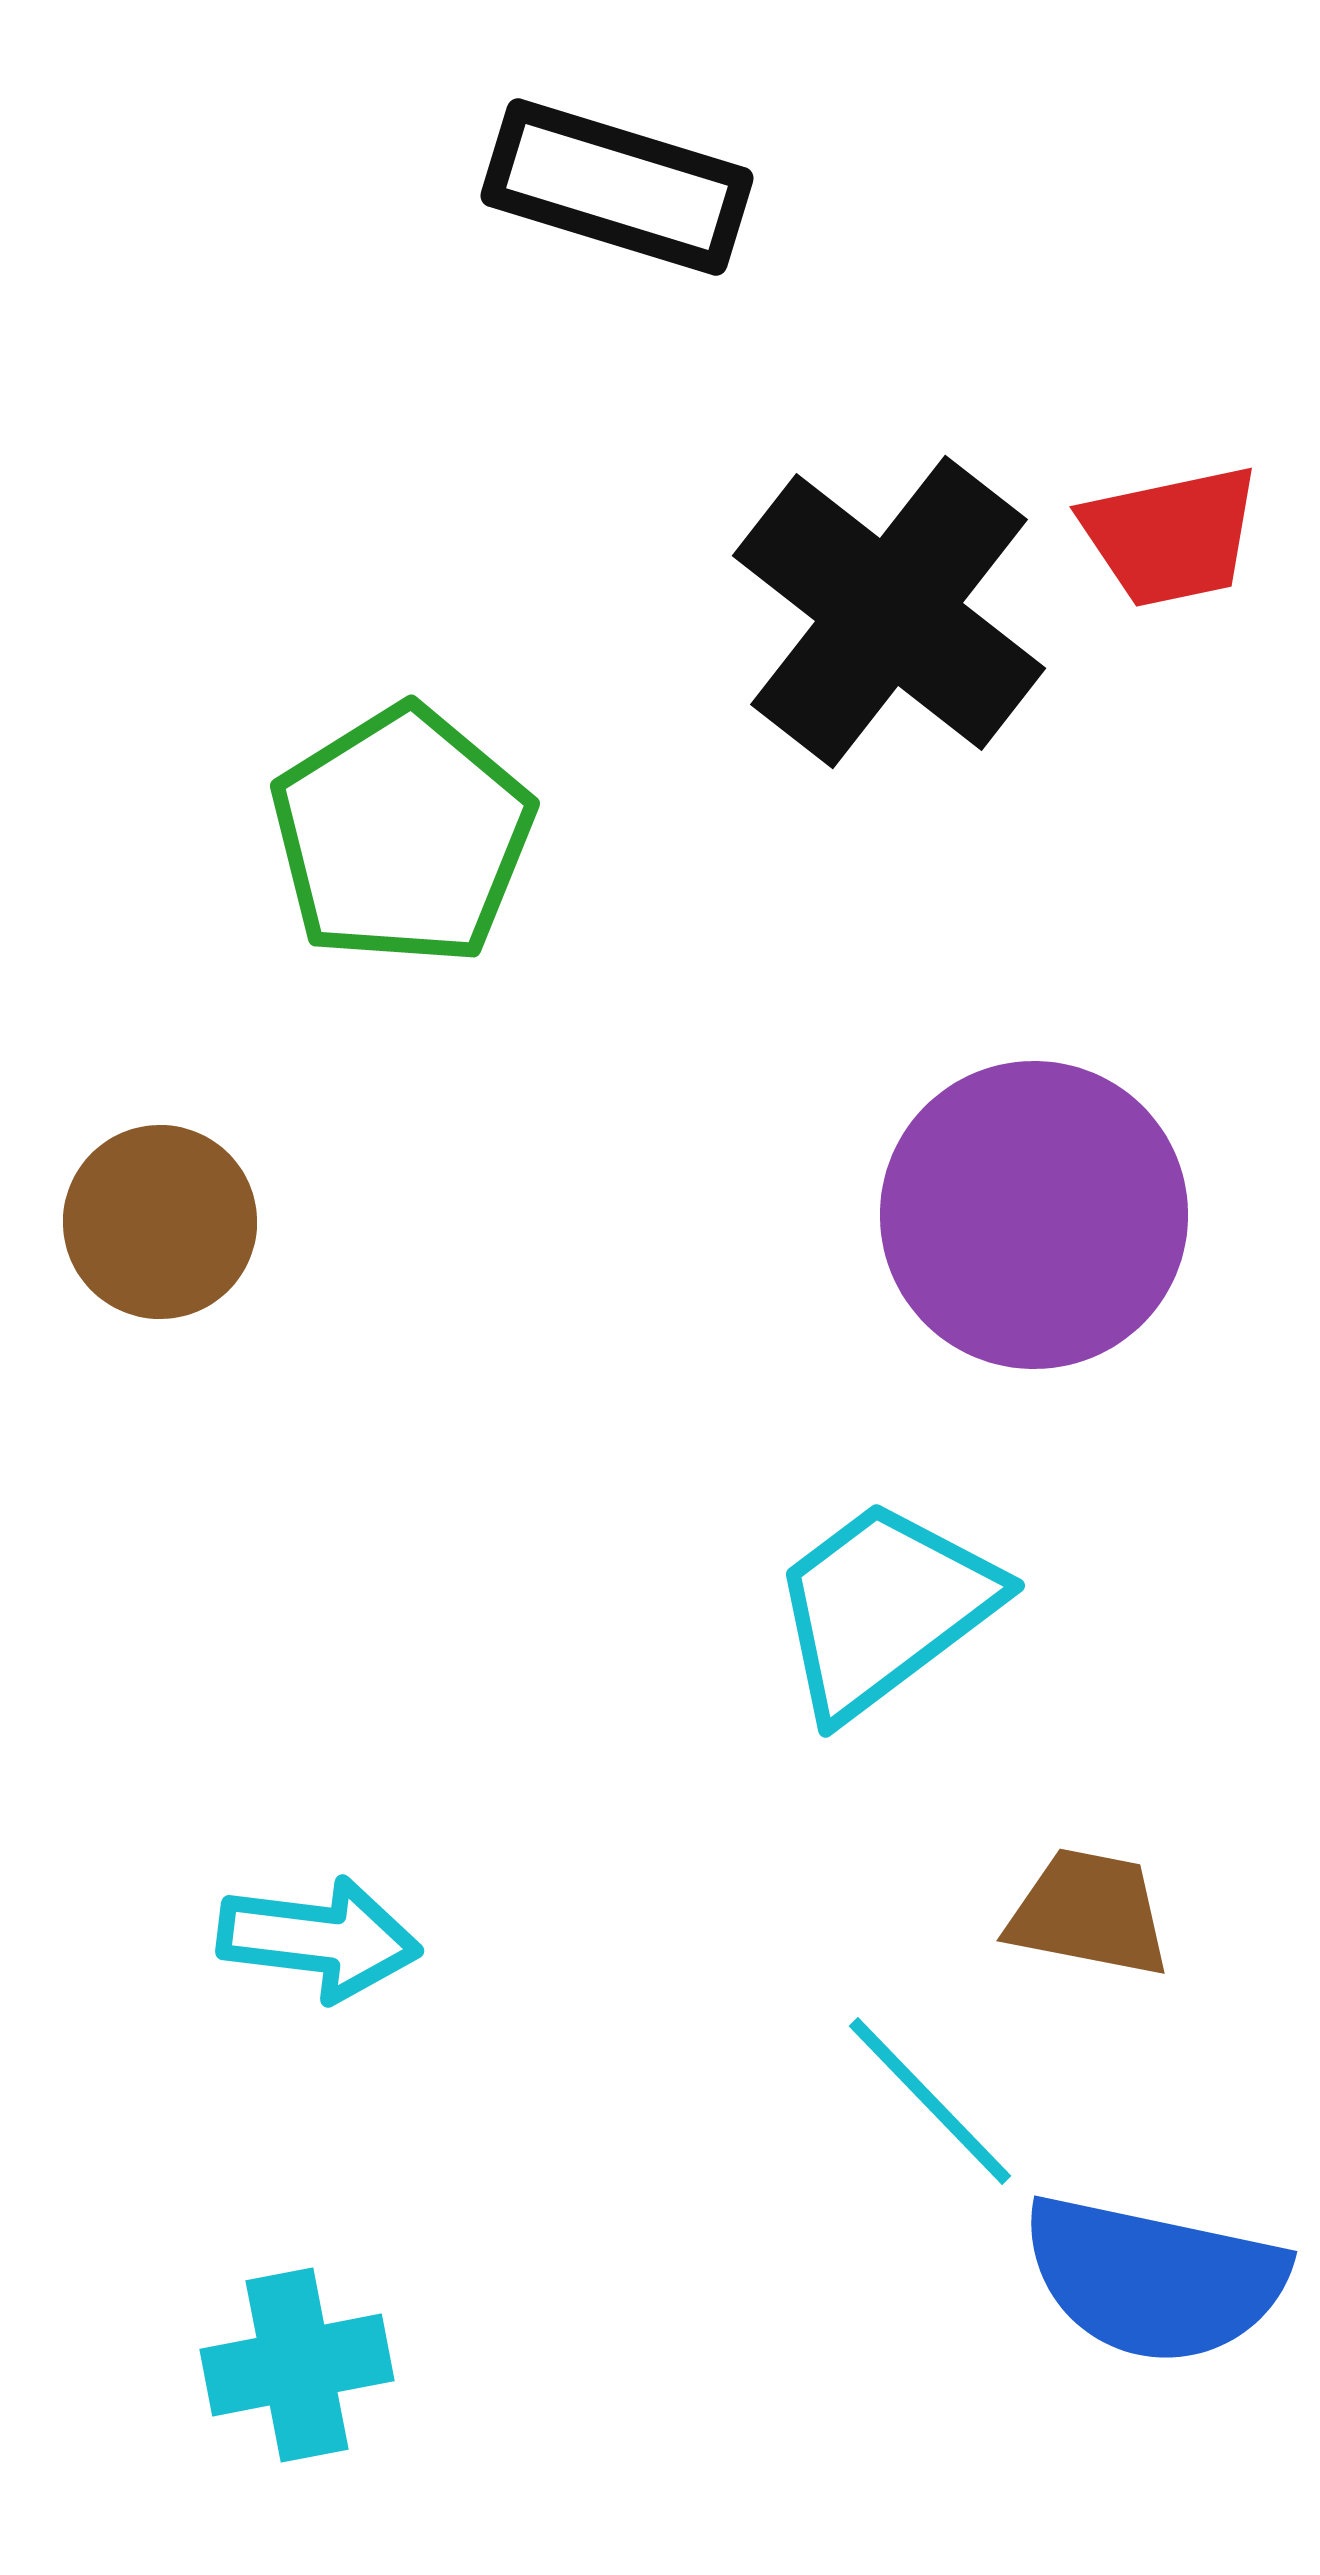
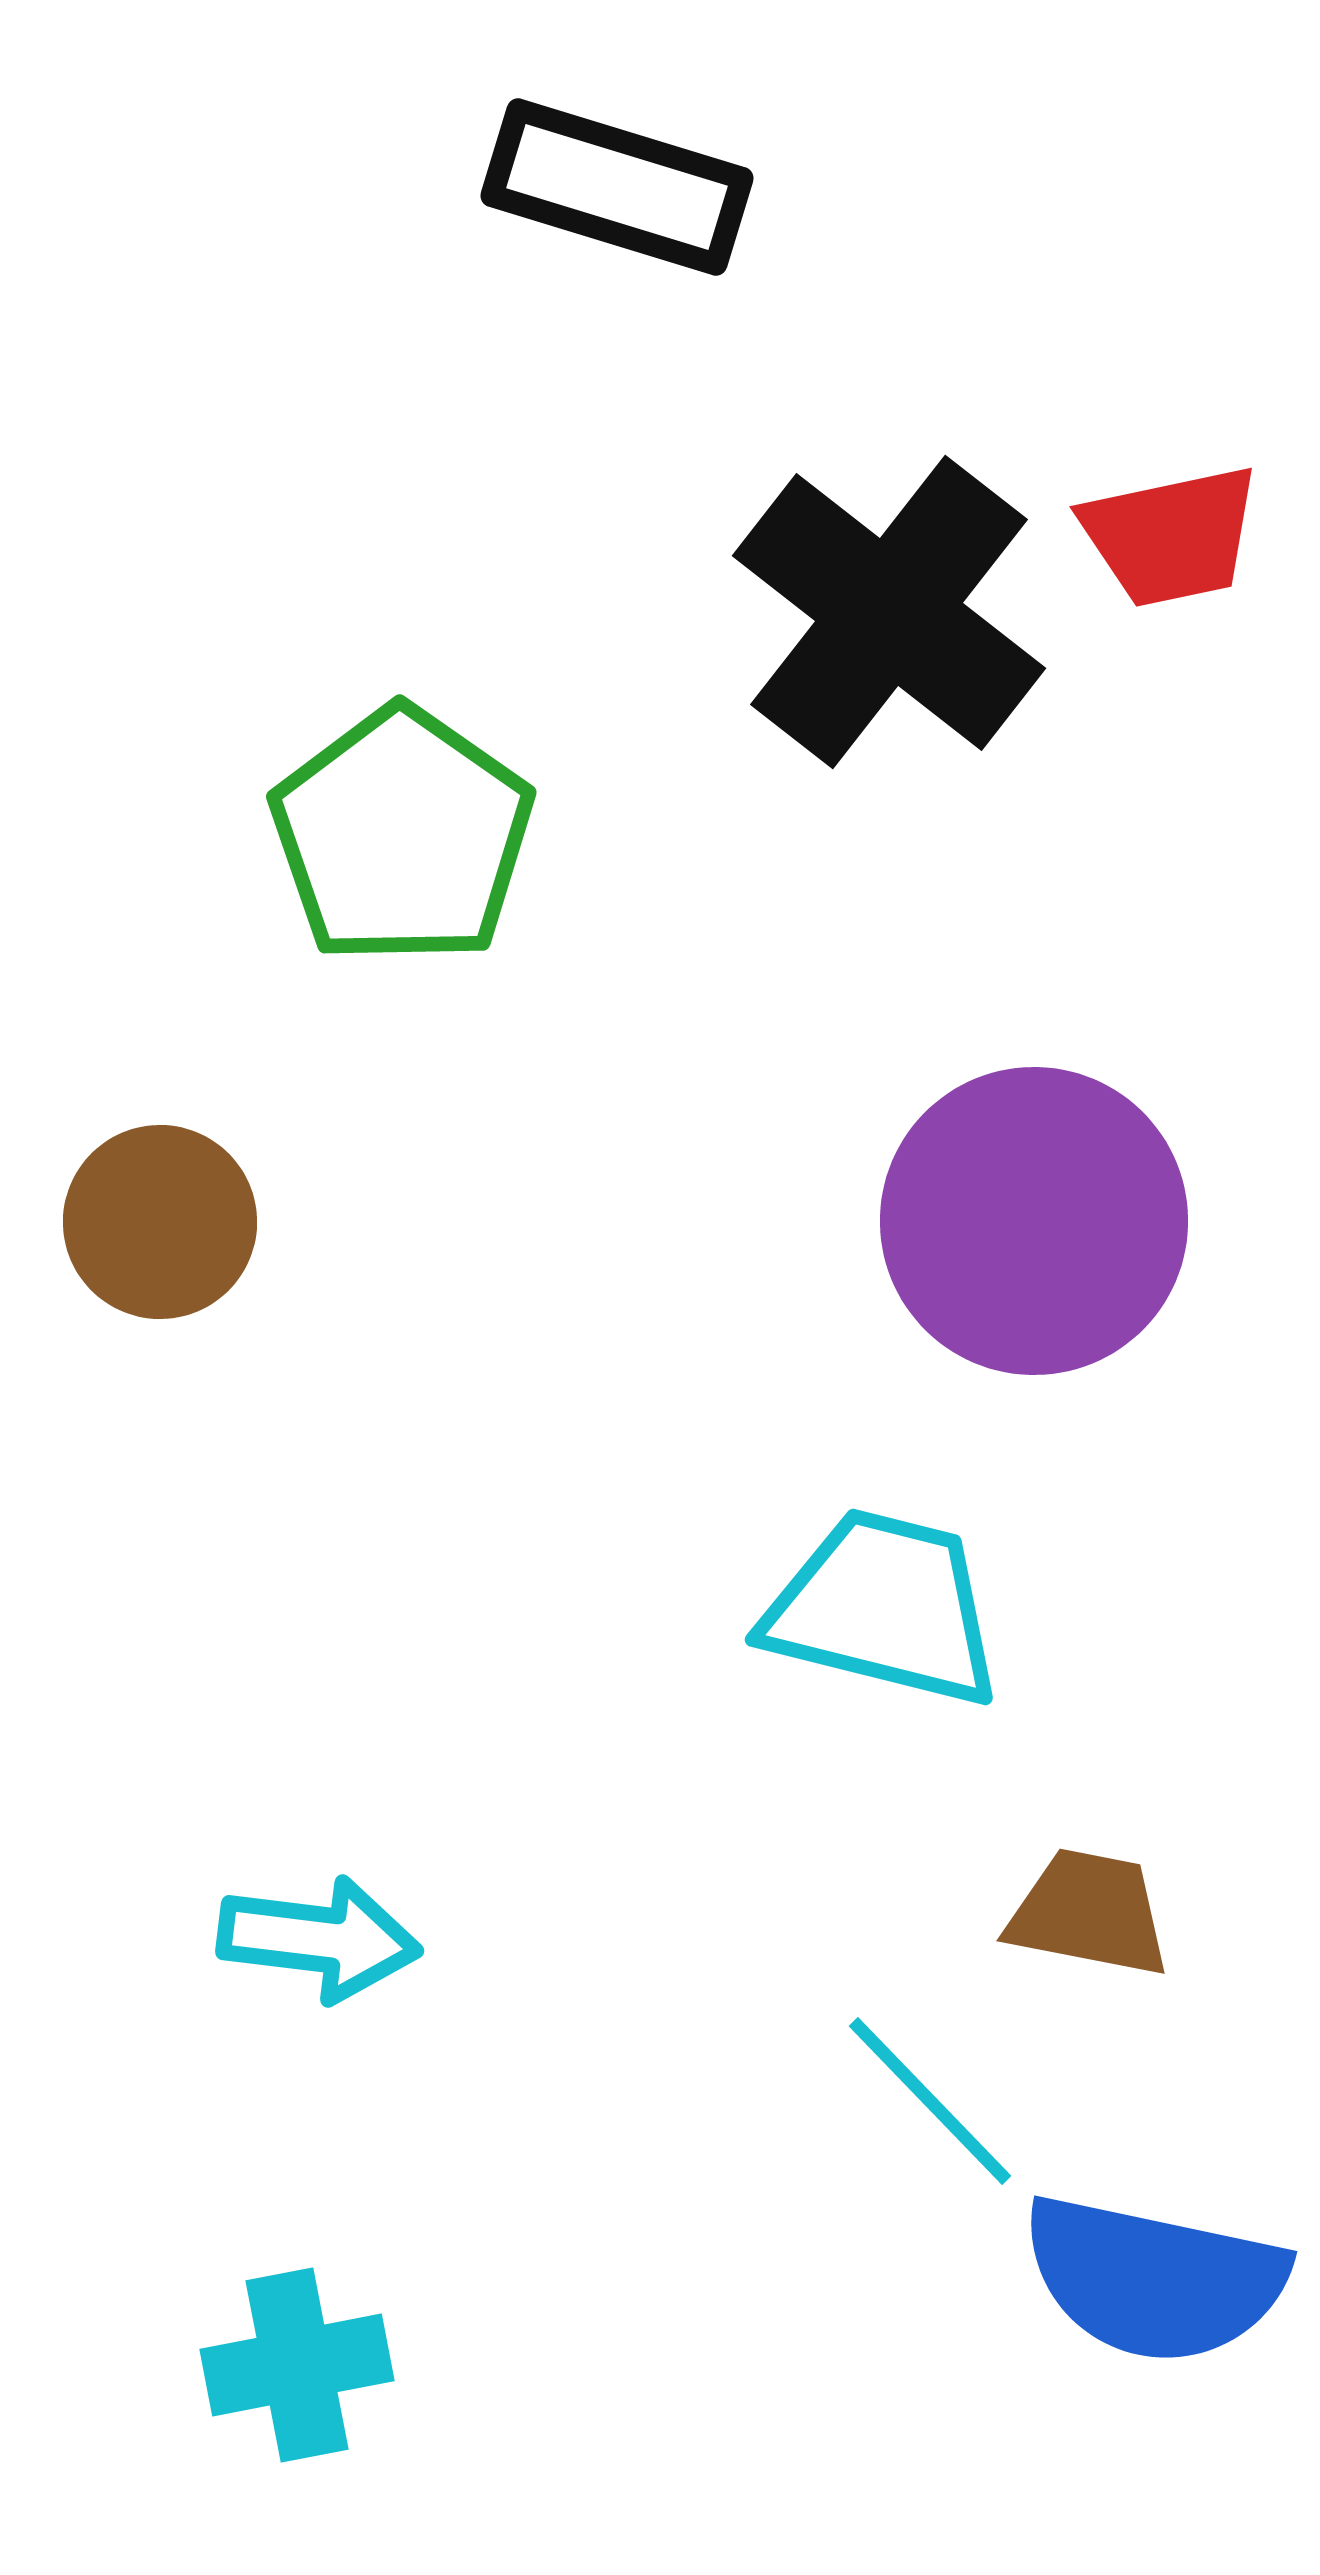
green pentagon: rotated 5 degrees counterclockwise
purple circle: moved 6 px down
cyan trapezoid: rotated 51 degrees clockwise
